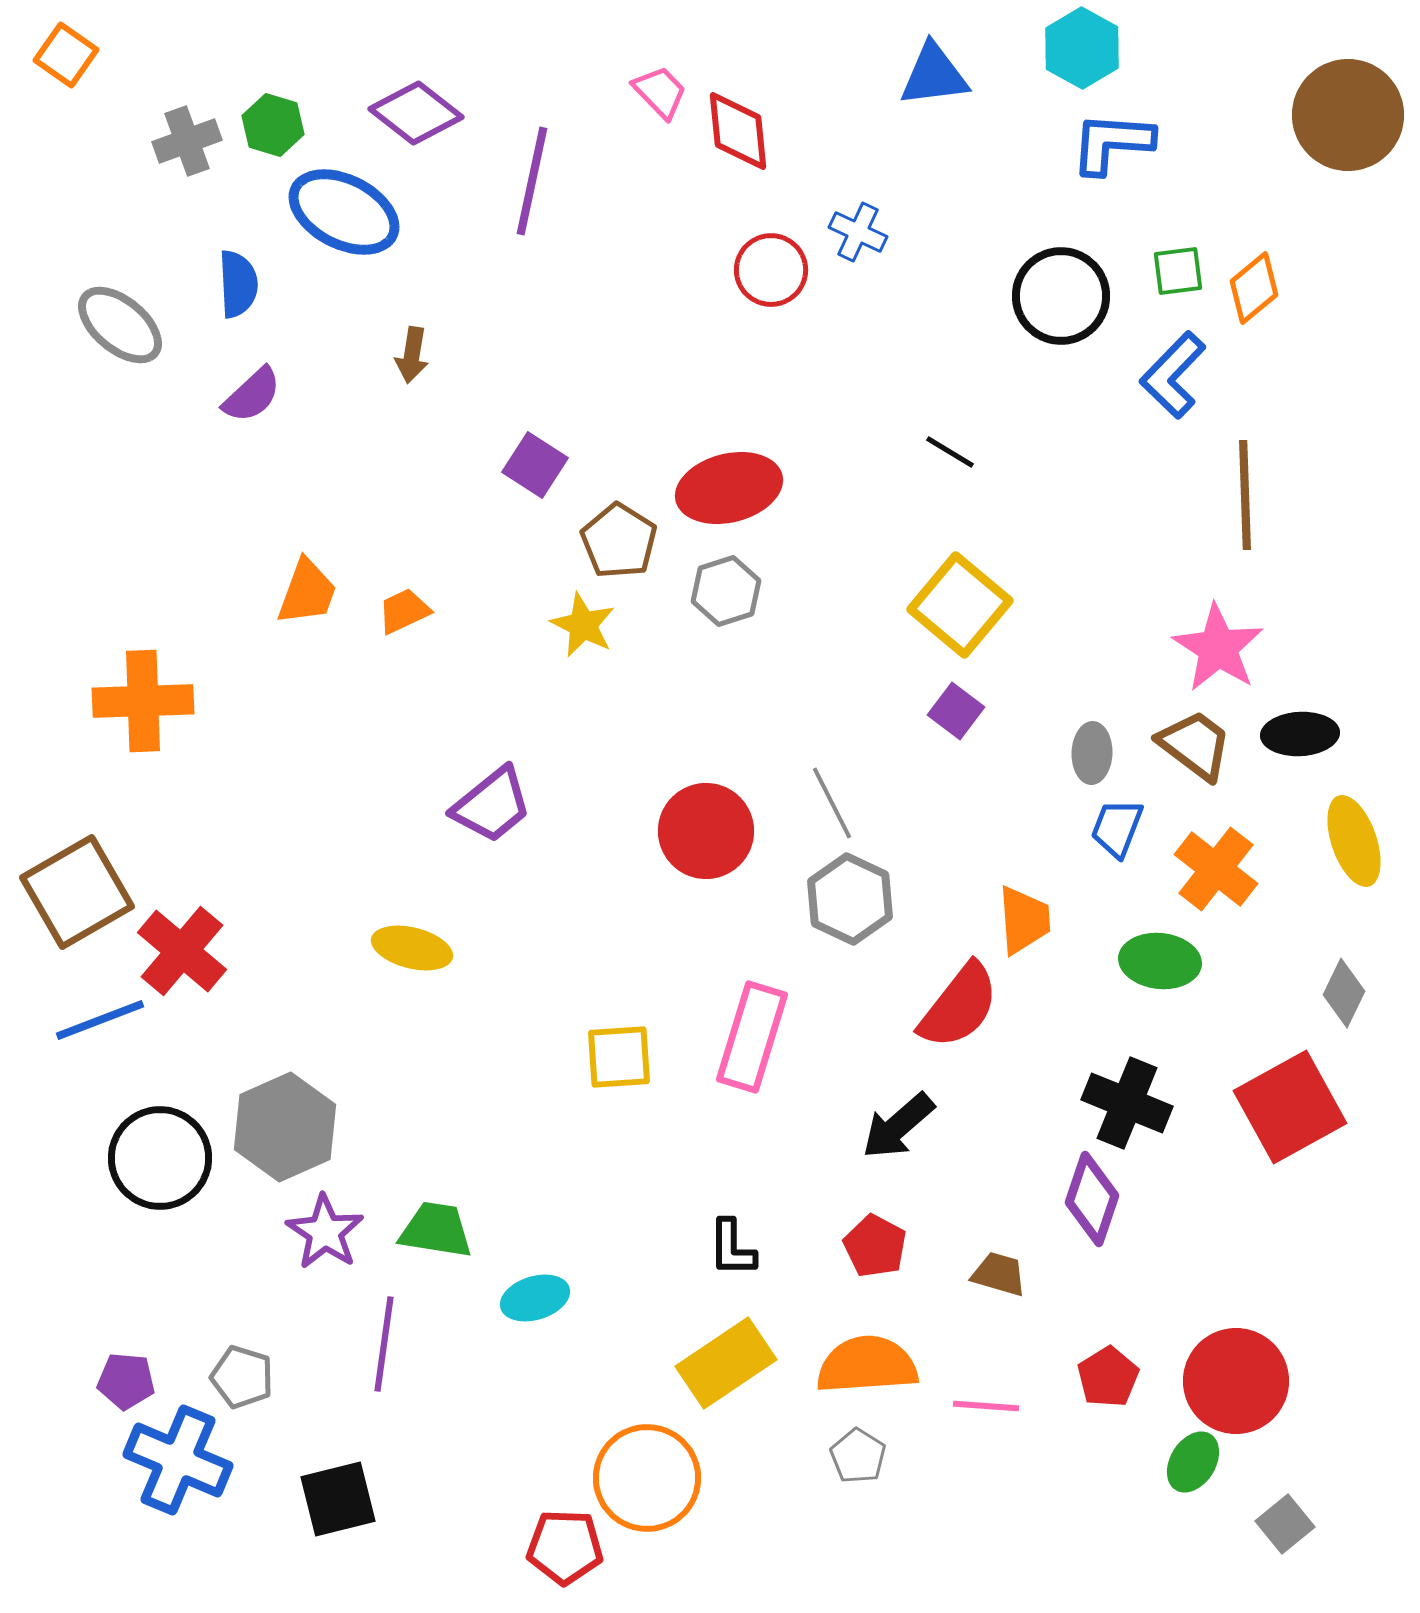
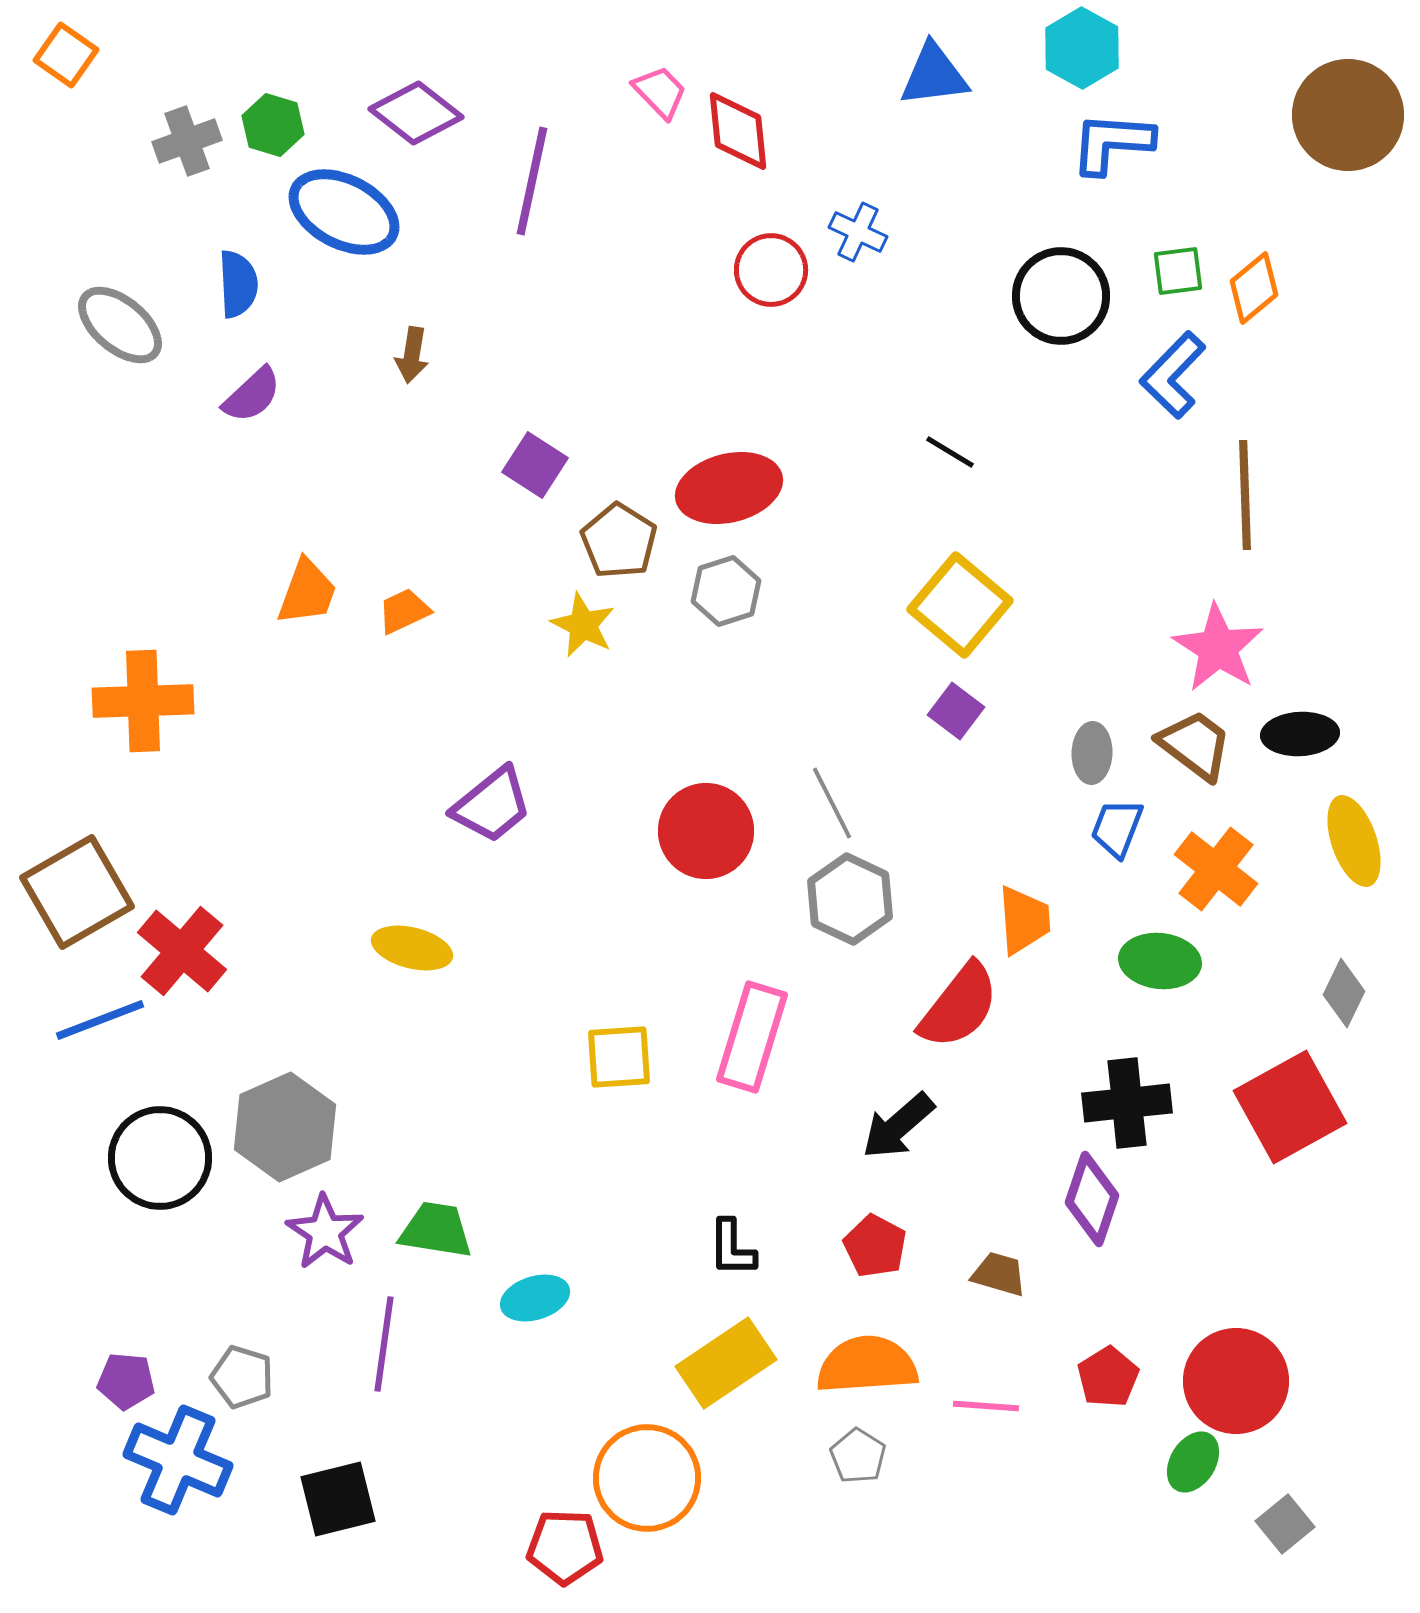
black cross at (1127, 1103): rotated 28 degrees counterclockwise
